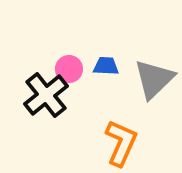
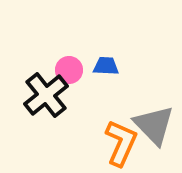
pink circle: moved 1 px down
gray triangle: moved 46 px down; rotated 30 degrees counterclockwise
